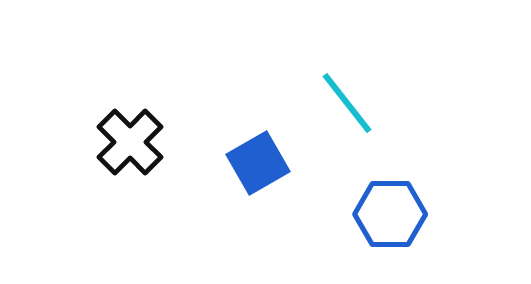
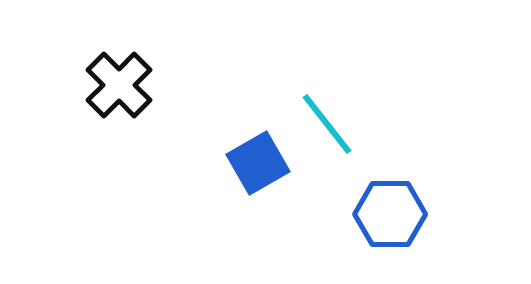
cyan line: moved 20 px left, 21 px down
black cross: moved 11 px left, 57 px up
